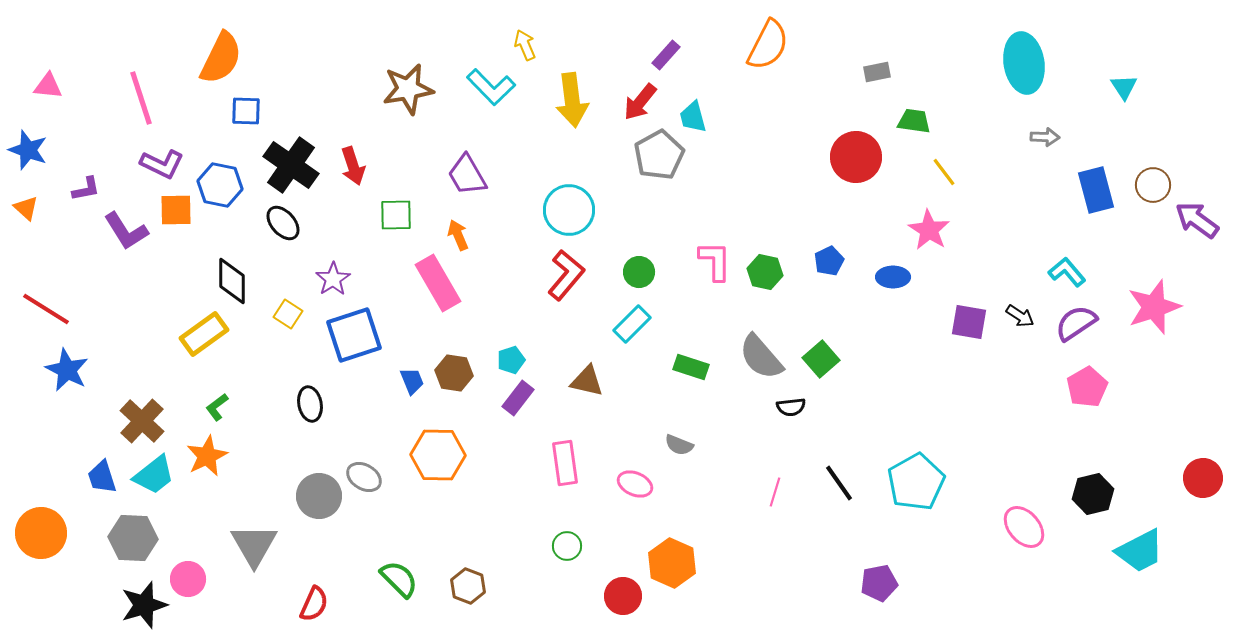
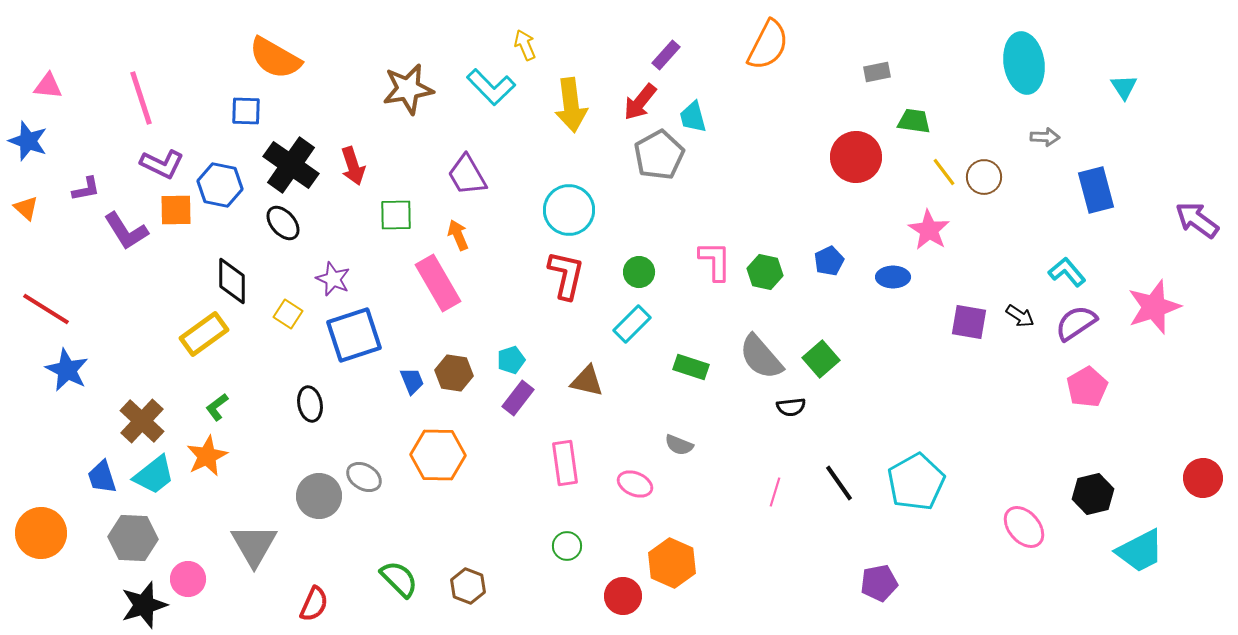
orange semicircle at (221, 58): moved 54 px right; rotated 94 degrees clockwise
yellow arrow at (572, 100): moved 1 px left, 5 px down
blue star at (28, 150): moved 9 px up
brown circle at (1153, 185): moved 169 px left, 8 px up
red L-shape at (566, 275): rotated 27 degrees counterclockwise
purple star at (333, 279): rotated 16 degrees counterclockwise
